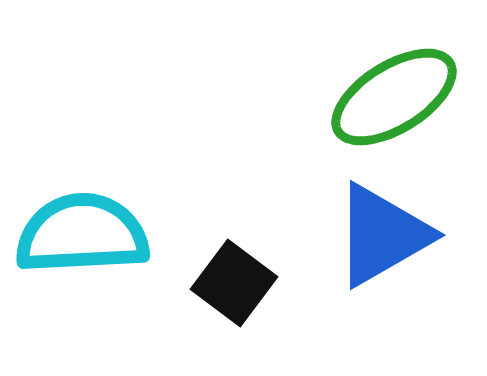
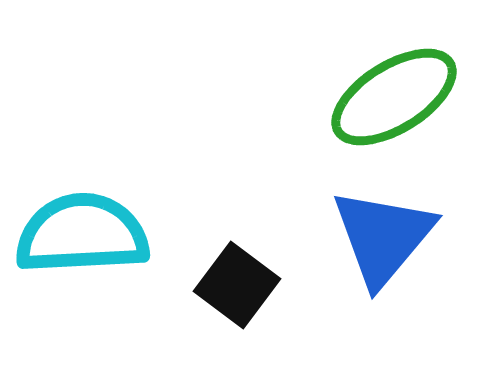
blue triangle: moved 1 px right, 2 px down; rotated 20 degrees counterclockwise
black square: moved 3 px right, 2 px down
